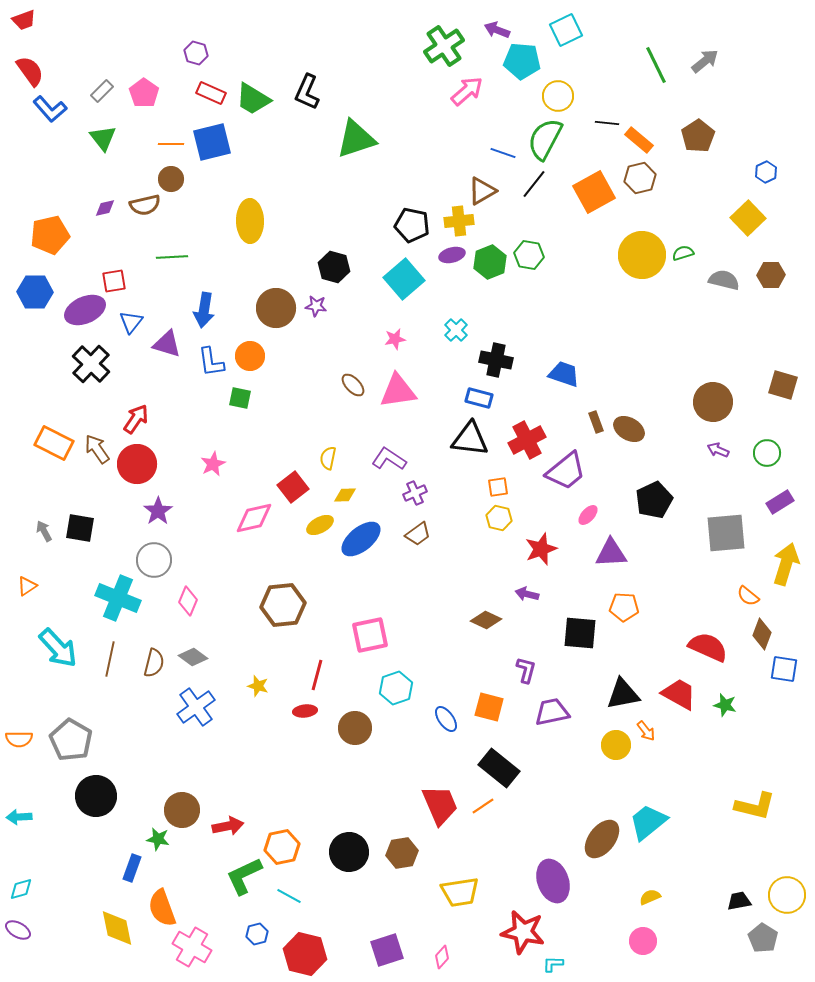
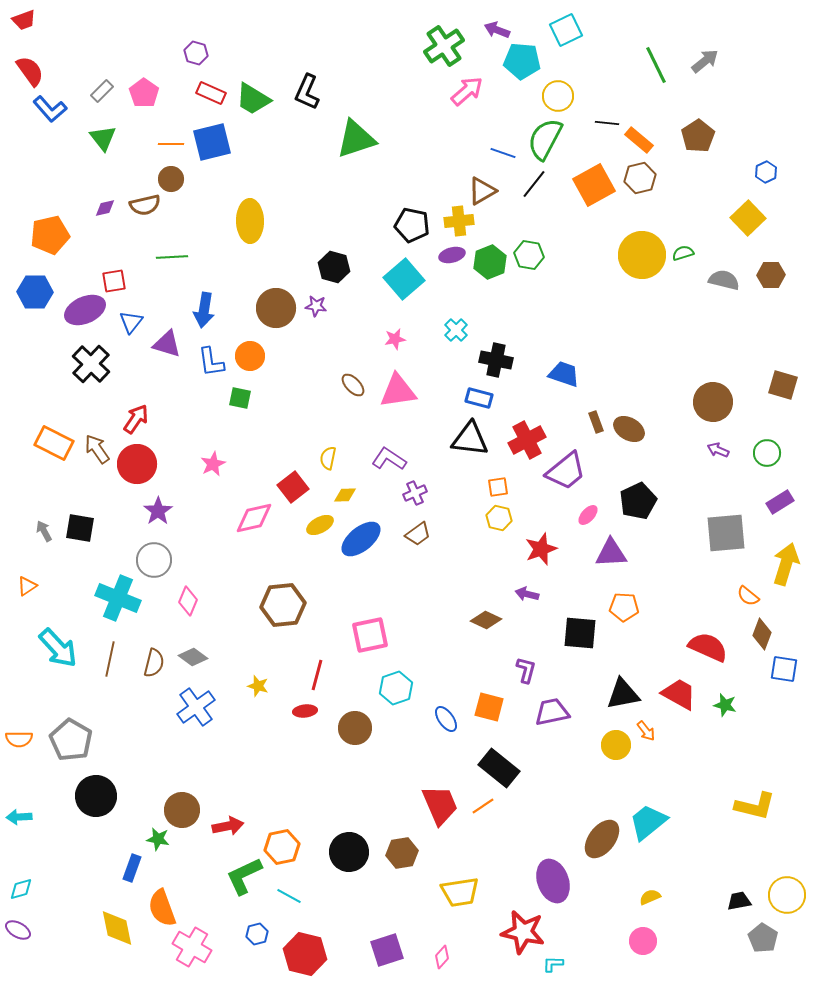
orange square at (594, 192): moved 7 px up
black pentagon at (654, 500): moved 16 px left, 1 px down
